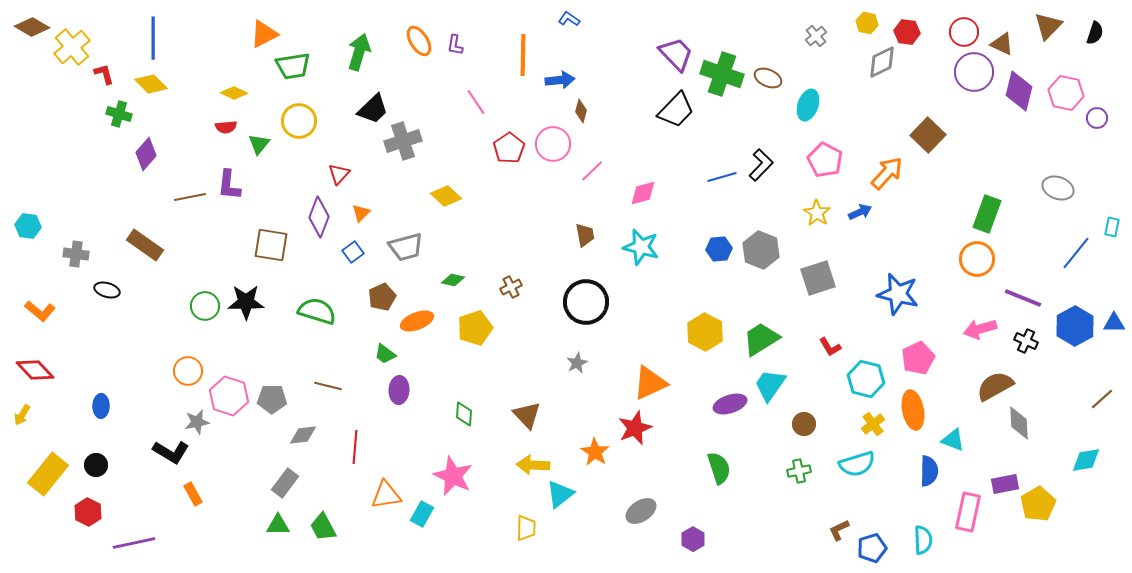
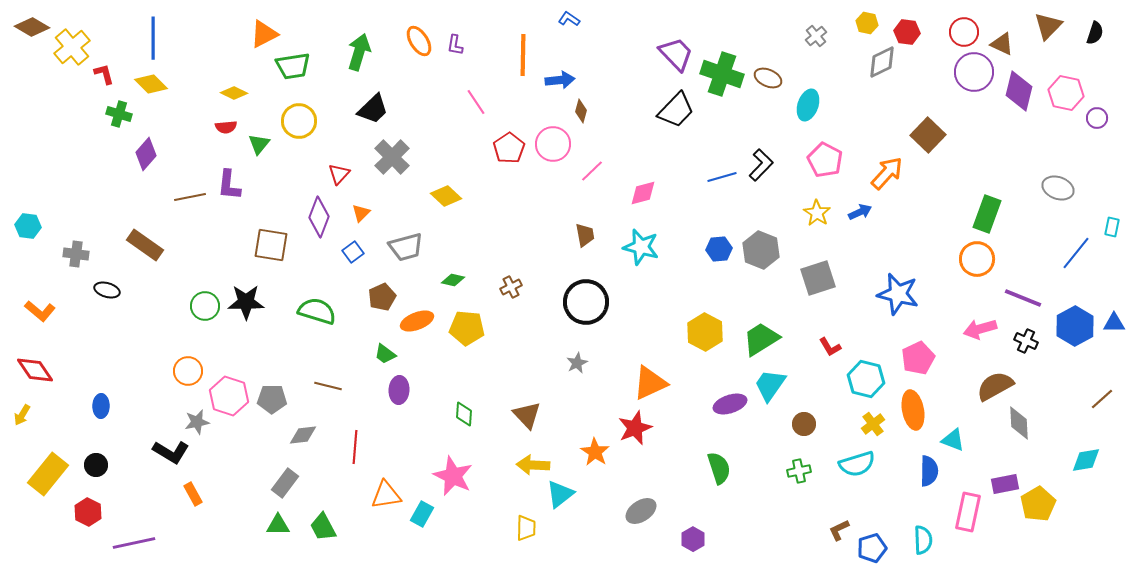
gray cross at (403, 141): moved 11 px left, 16 px down; rotated 27 degrees counterclockwise
yellow pentagon at (475, 328): moved 8 px left; rotated 24 degrees clockwise
red diamond at (35, 370): rotated 9 degrees clockwise
